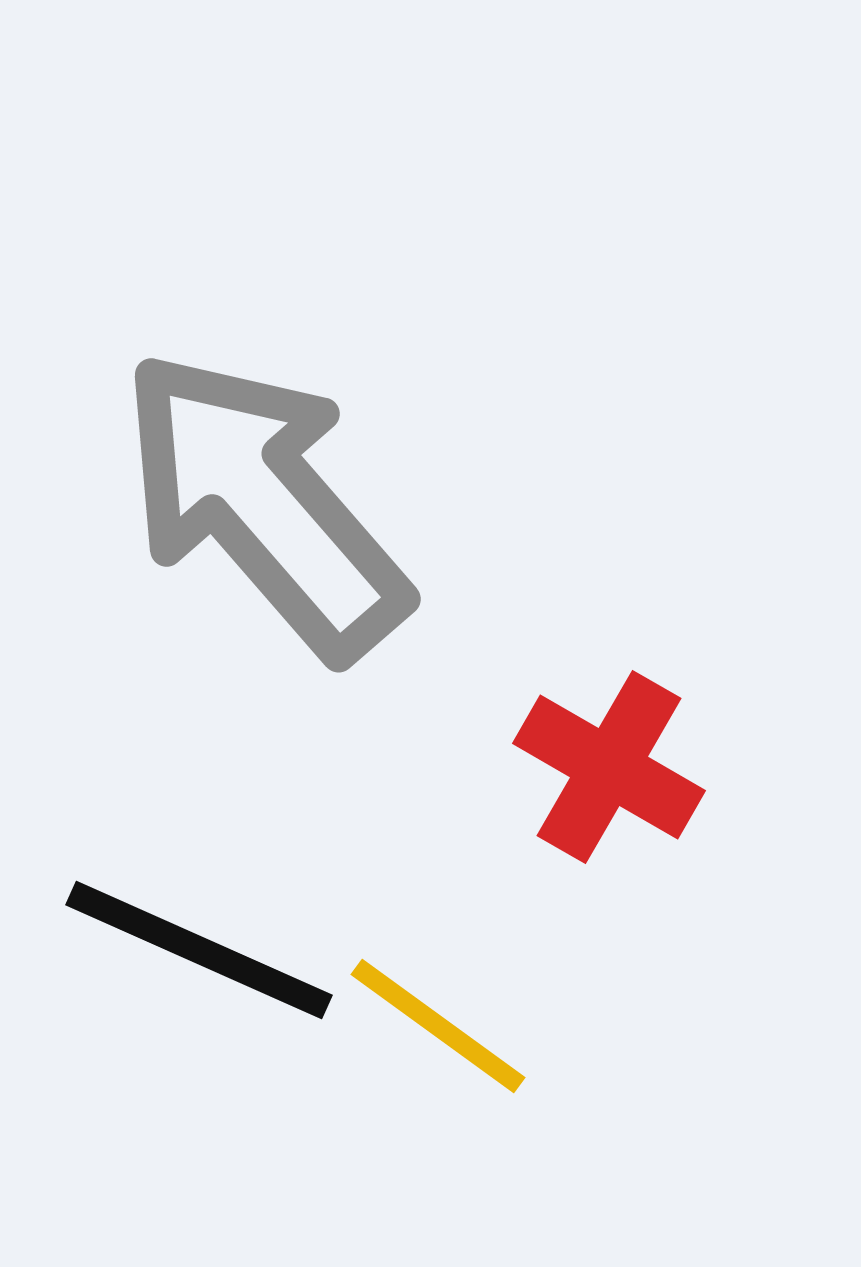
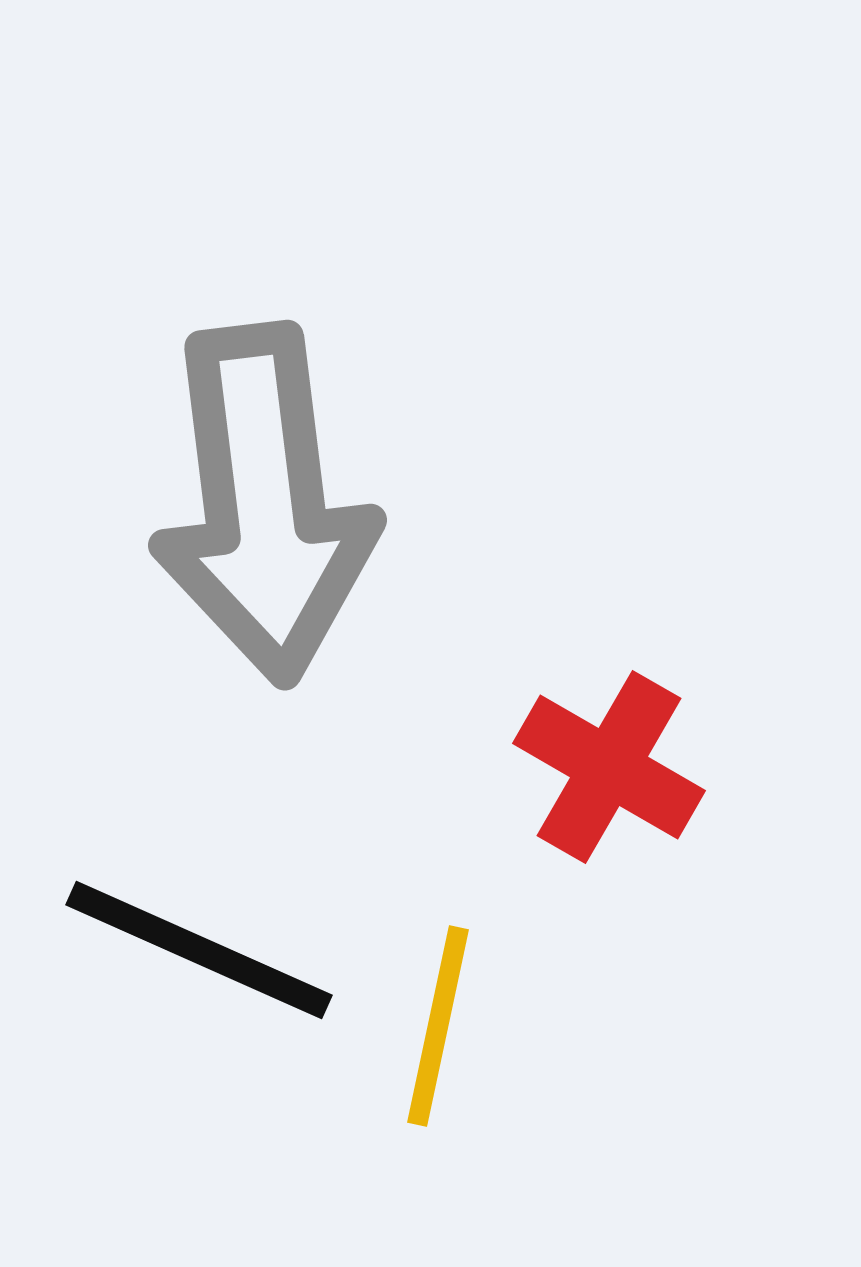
gray arrow: rotated 146 degrees counterclockwise
yellow line: rotated 66 degrees clockwise
